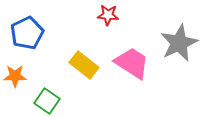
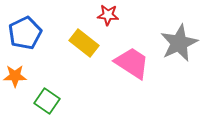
blue pentagon: moved 2 px left
yellow rectangle: moved 22 px up
